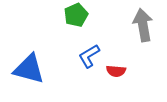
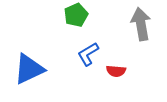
gray arrow: moved 2 px left, 1 px up
blue L-shape: moved 1 px left, 2 px up
blue triangle: rotated 40 degrees counterclockwise
